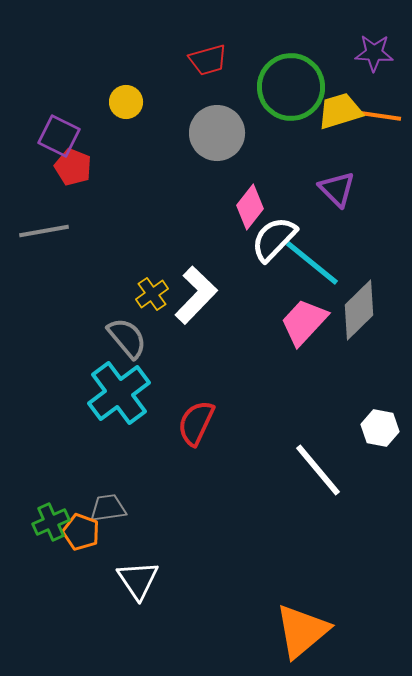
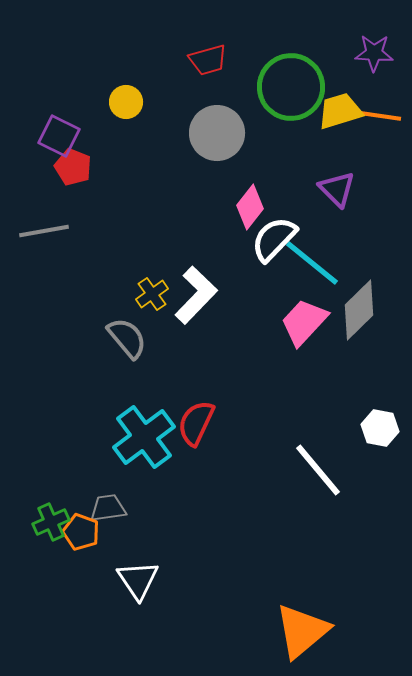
cyan cross: moved 25 px right, 44 px down
